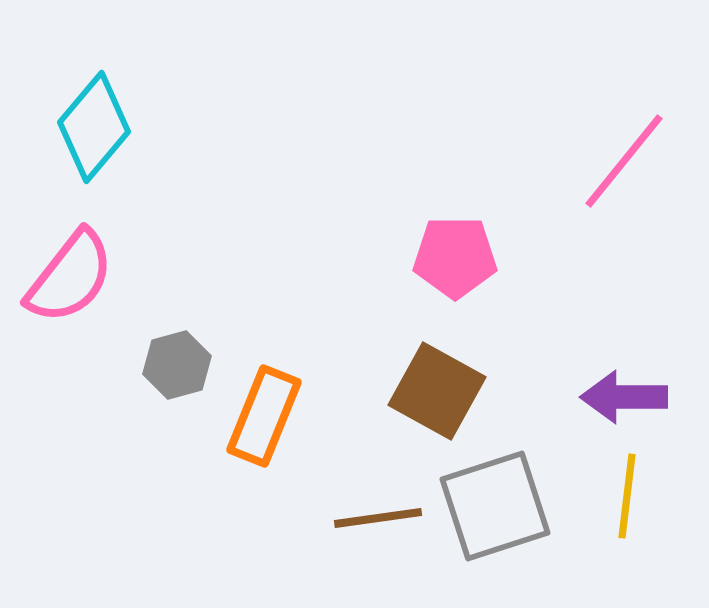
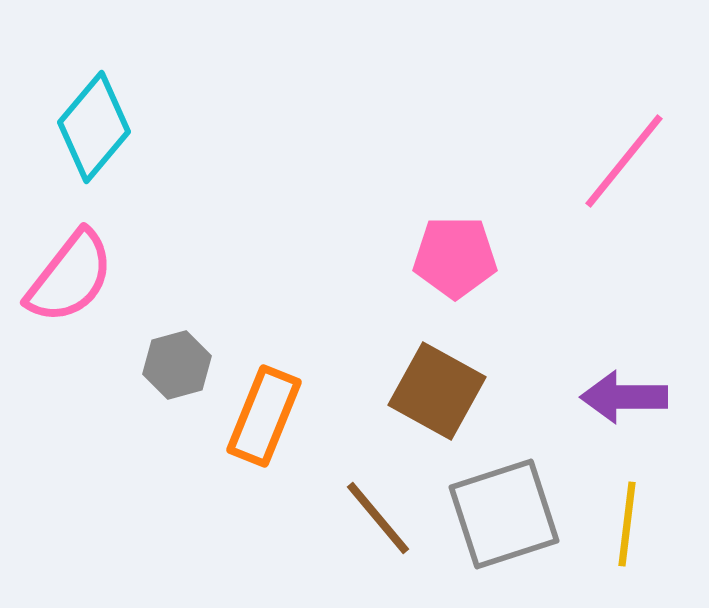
yellow line: moved 28 px down
gray square: moved 9 px right, 8 px down
brown line: rotated 58 degrees clockwise
